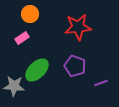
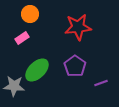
purple pentagon: rotated 15 degrees clockwise
